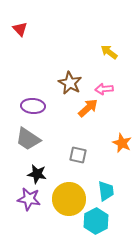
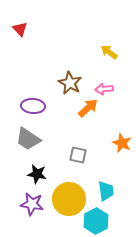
purple star: moved 3 px right, 5 px down
